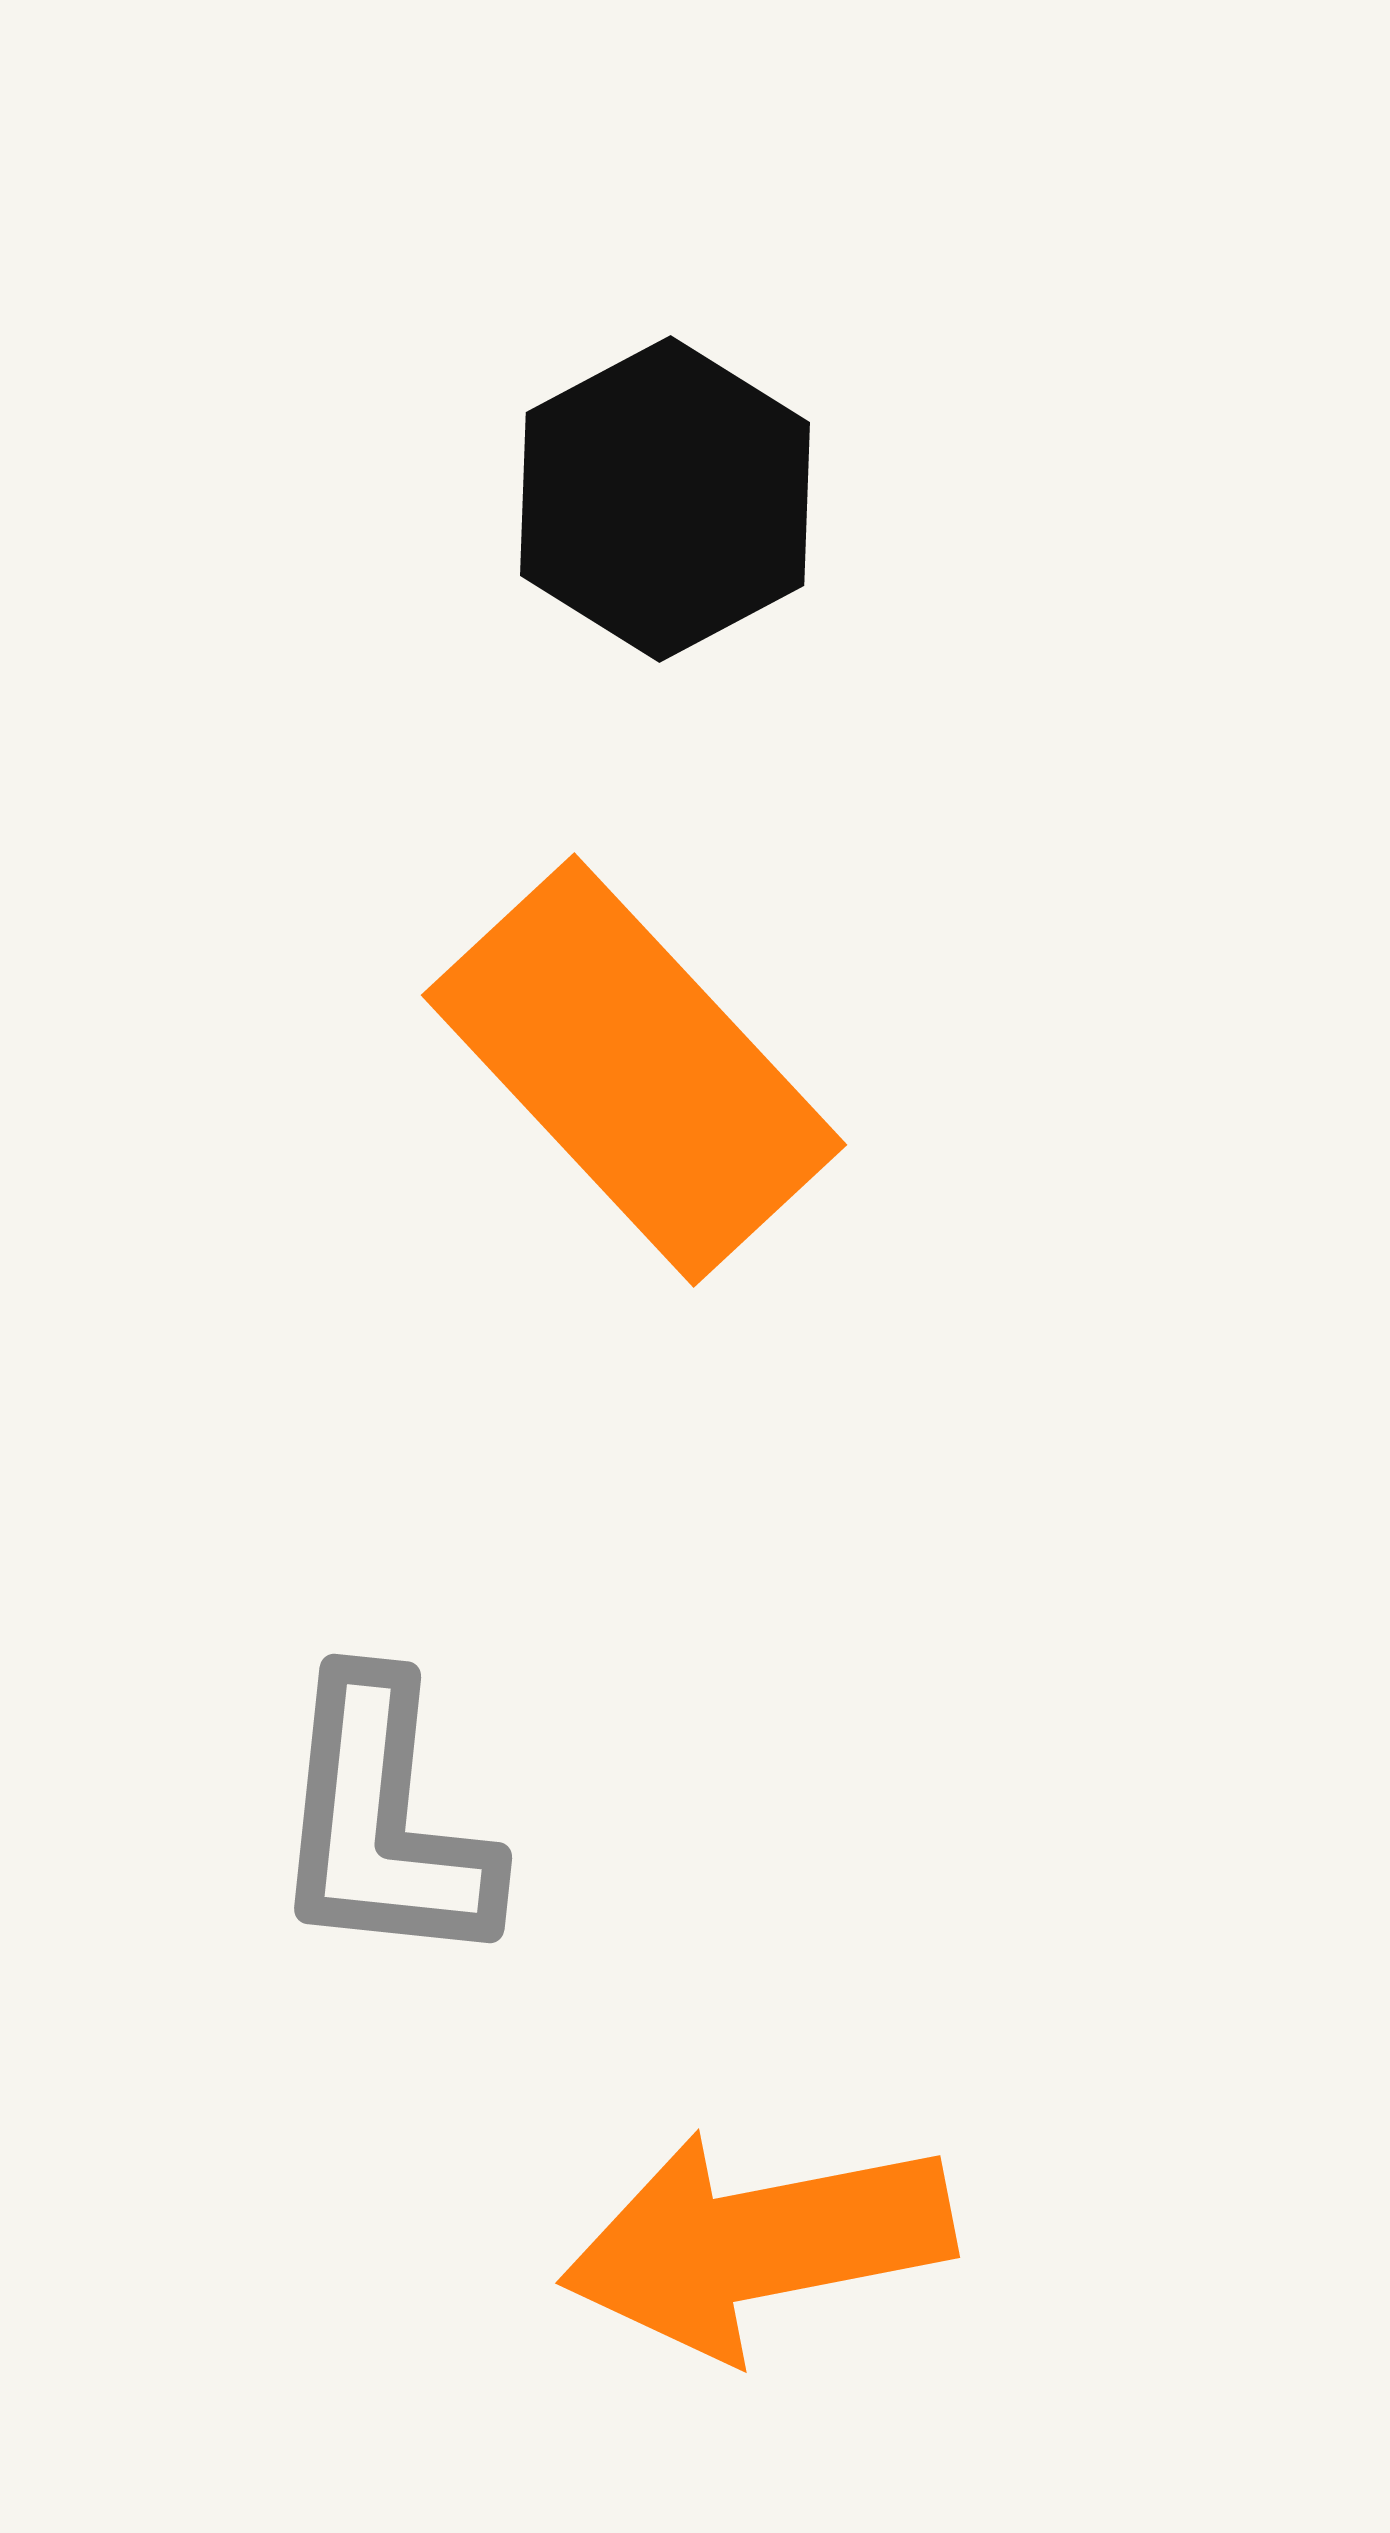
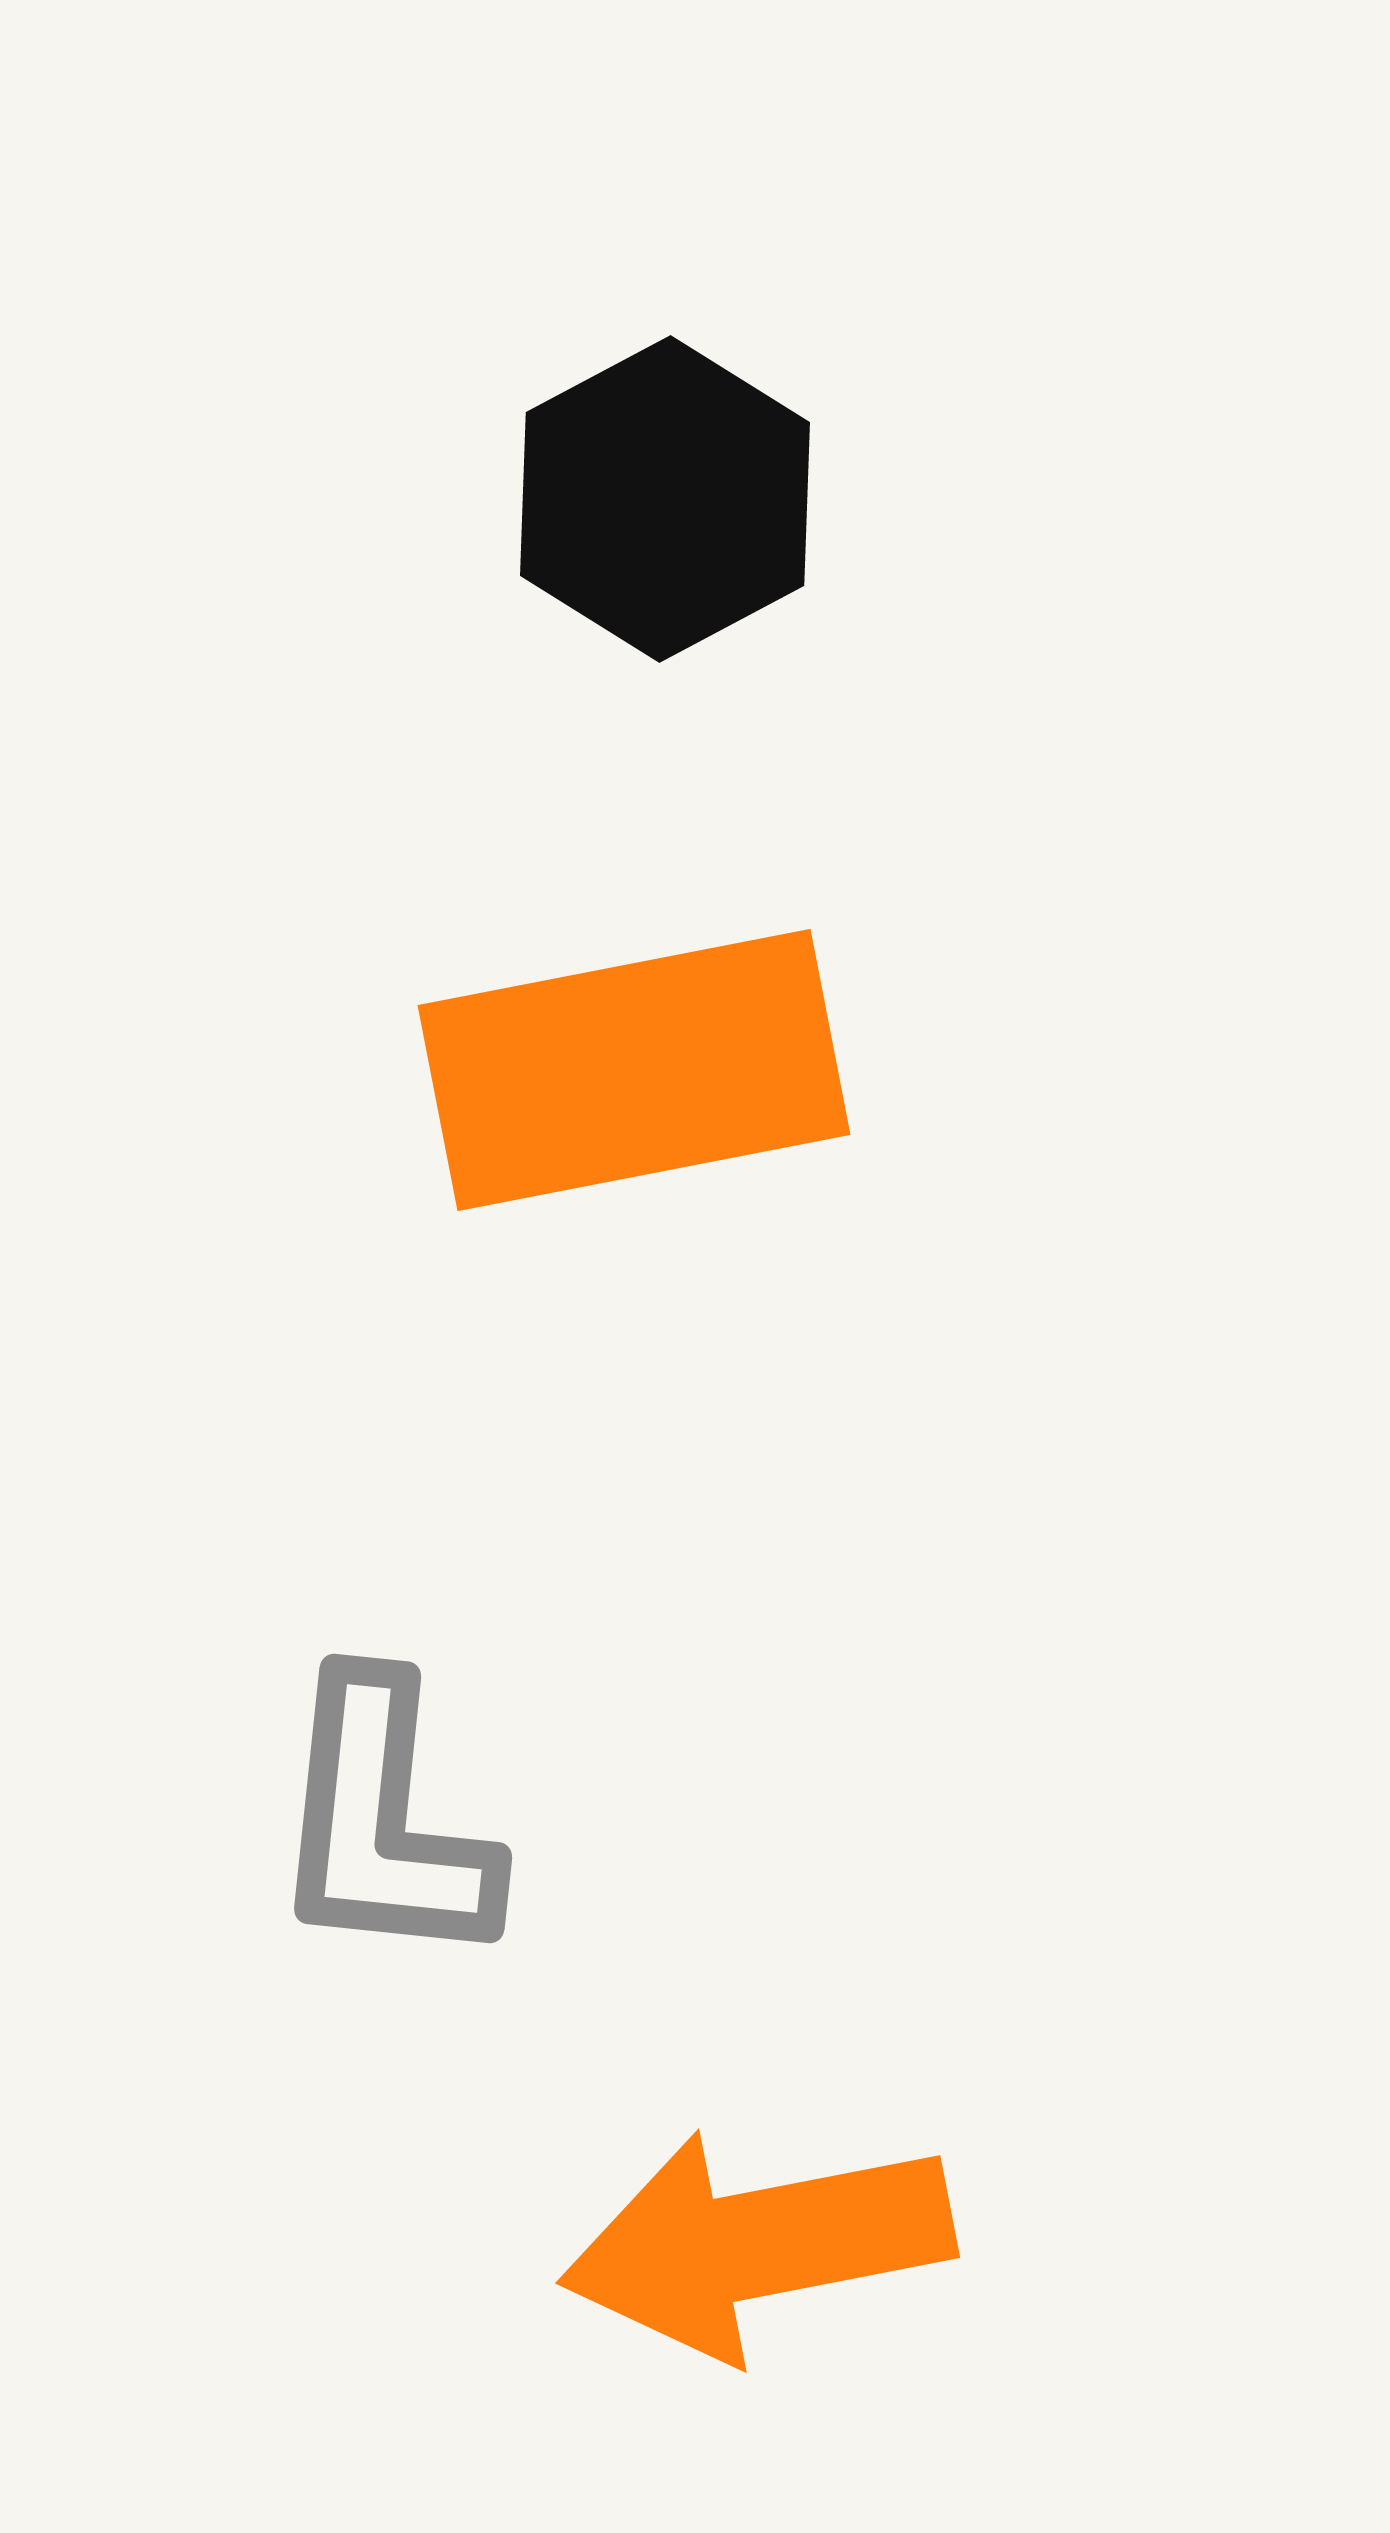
orange rectangle: rotated 58 degrees counterclockwise
